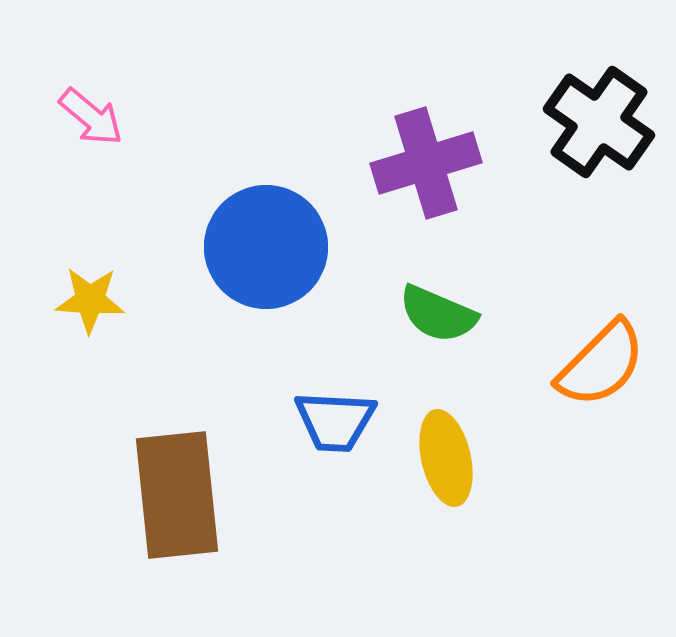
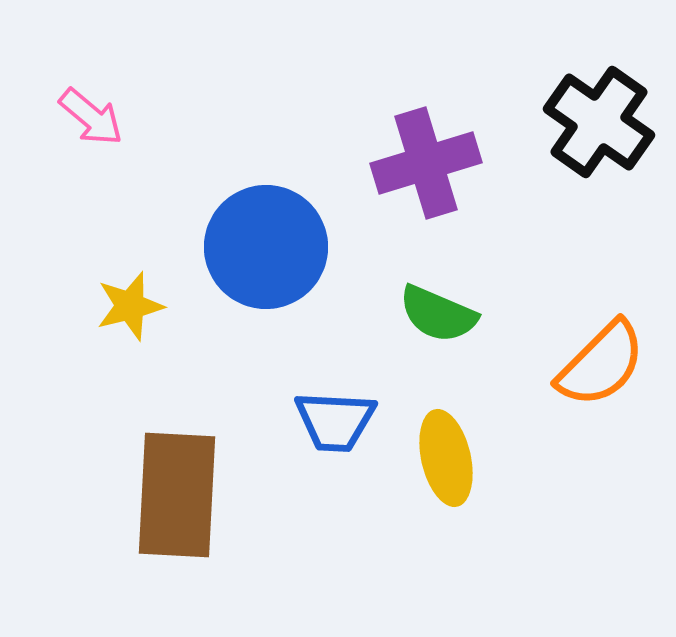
yellow star: moved 40 px right, 6 px down; rotated 18 degrees counterclockwise
brown rectangle: rotated 9 degrees clockwise
